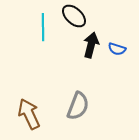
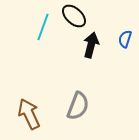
cyan line: rotated 20 degrees clockwise
blue semicircle: moved 8 px right, 10 px up; rotated 90 degrees clockwise
